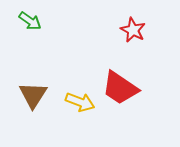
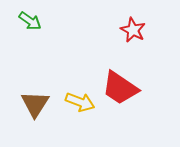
brown triangle: moved 2 px right, 9 px down
